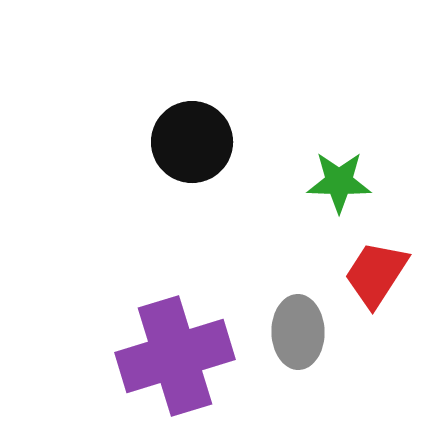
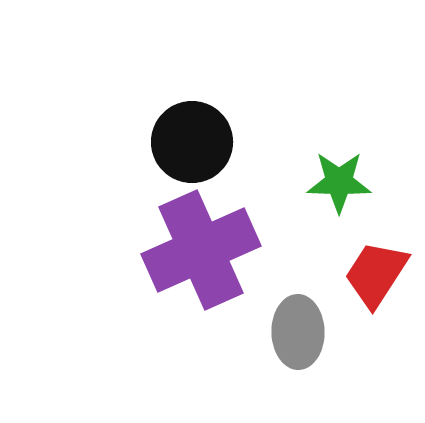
purple cross: moved 26 px right, 106 px up; rotated 7 degrees counterclockwise
